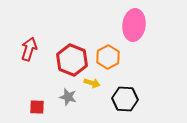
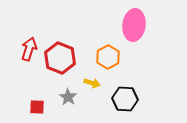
red hexagon: moved 12 px left, 2 px up
gray star: rotated 18 degrees clockwise
